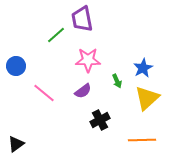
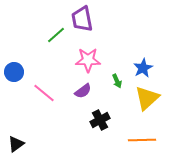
blue circle: moved 2 px left, 6 px down
